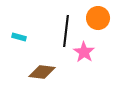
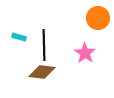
black line: moved 22 px left, 14 px down; rotated 8 degrees counterclockwise
pink star: moved 1 px right, 1 px down
